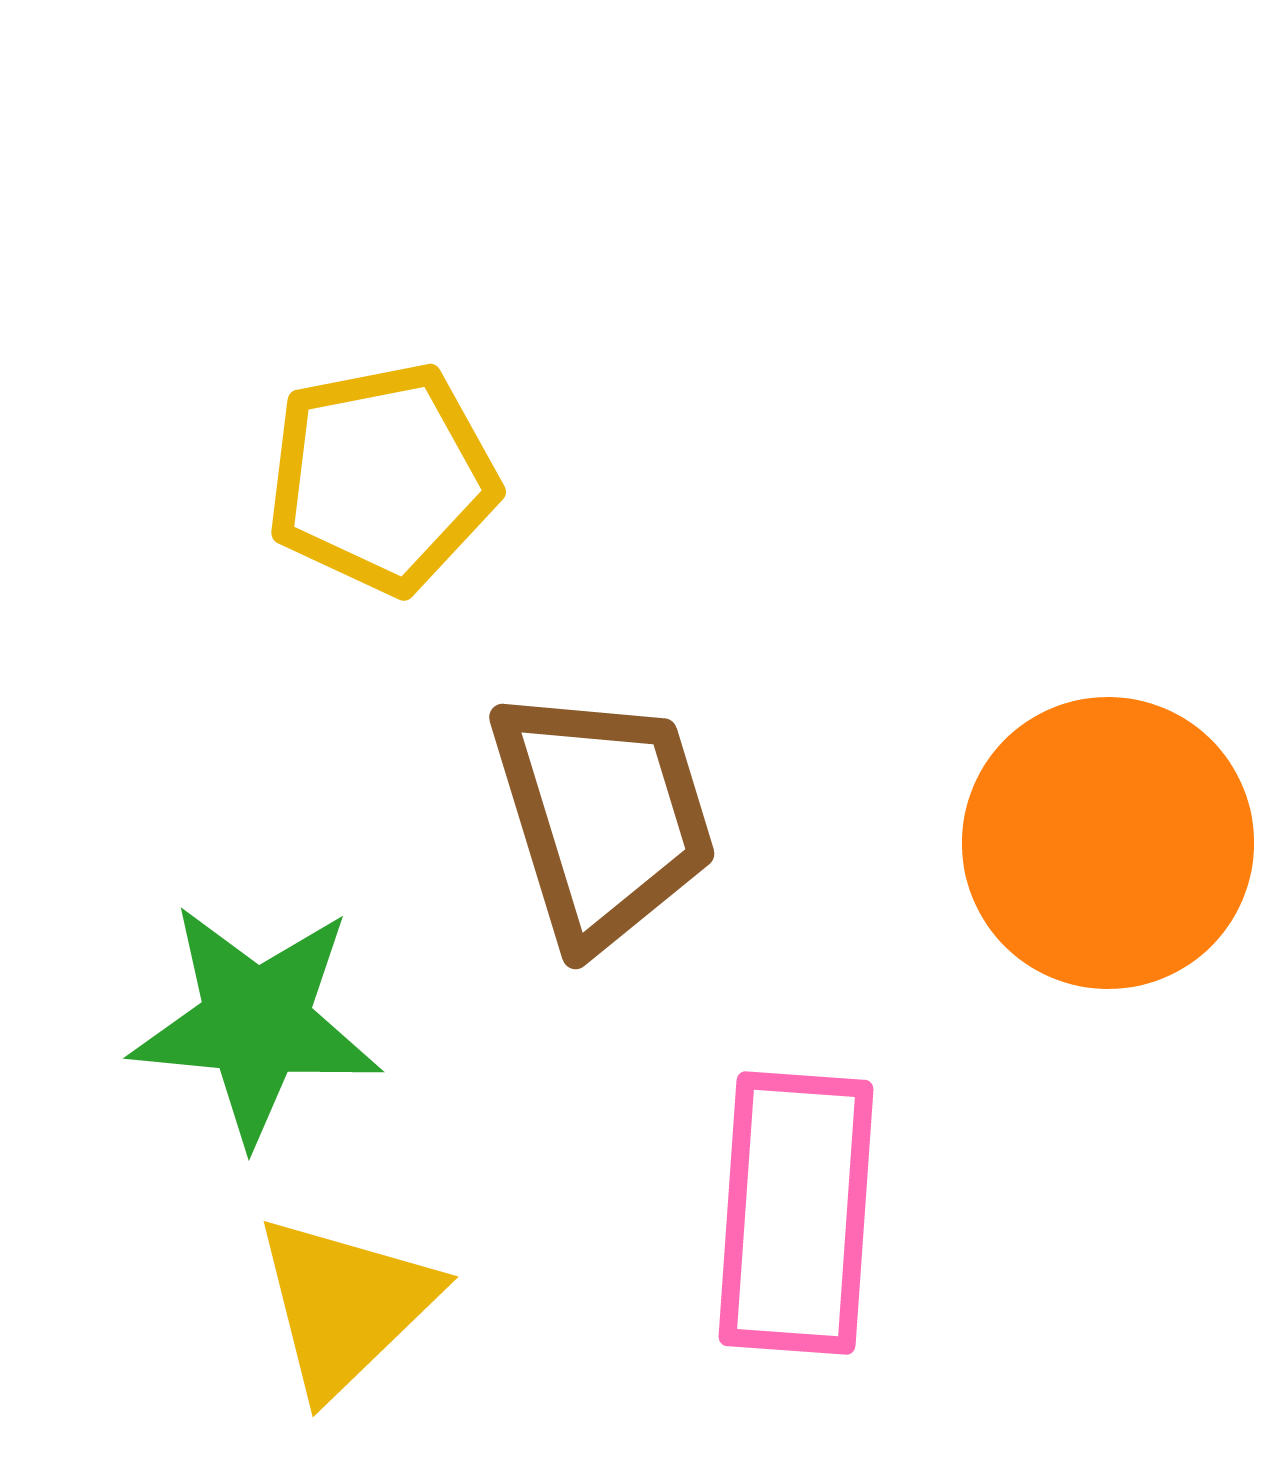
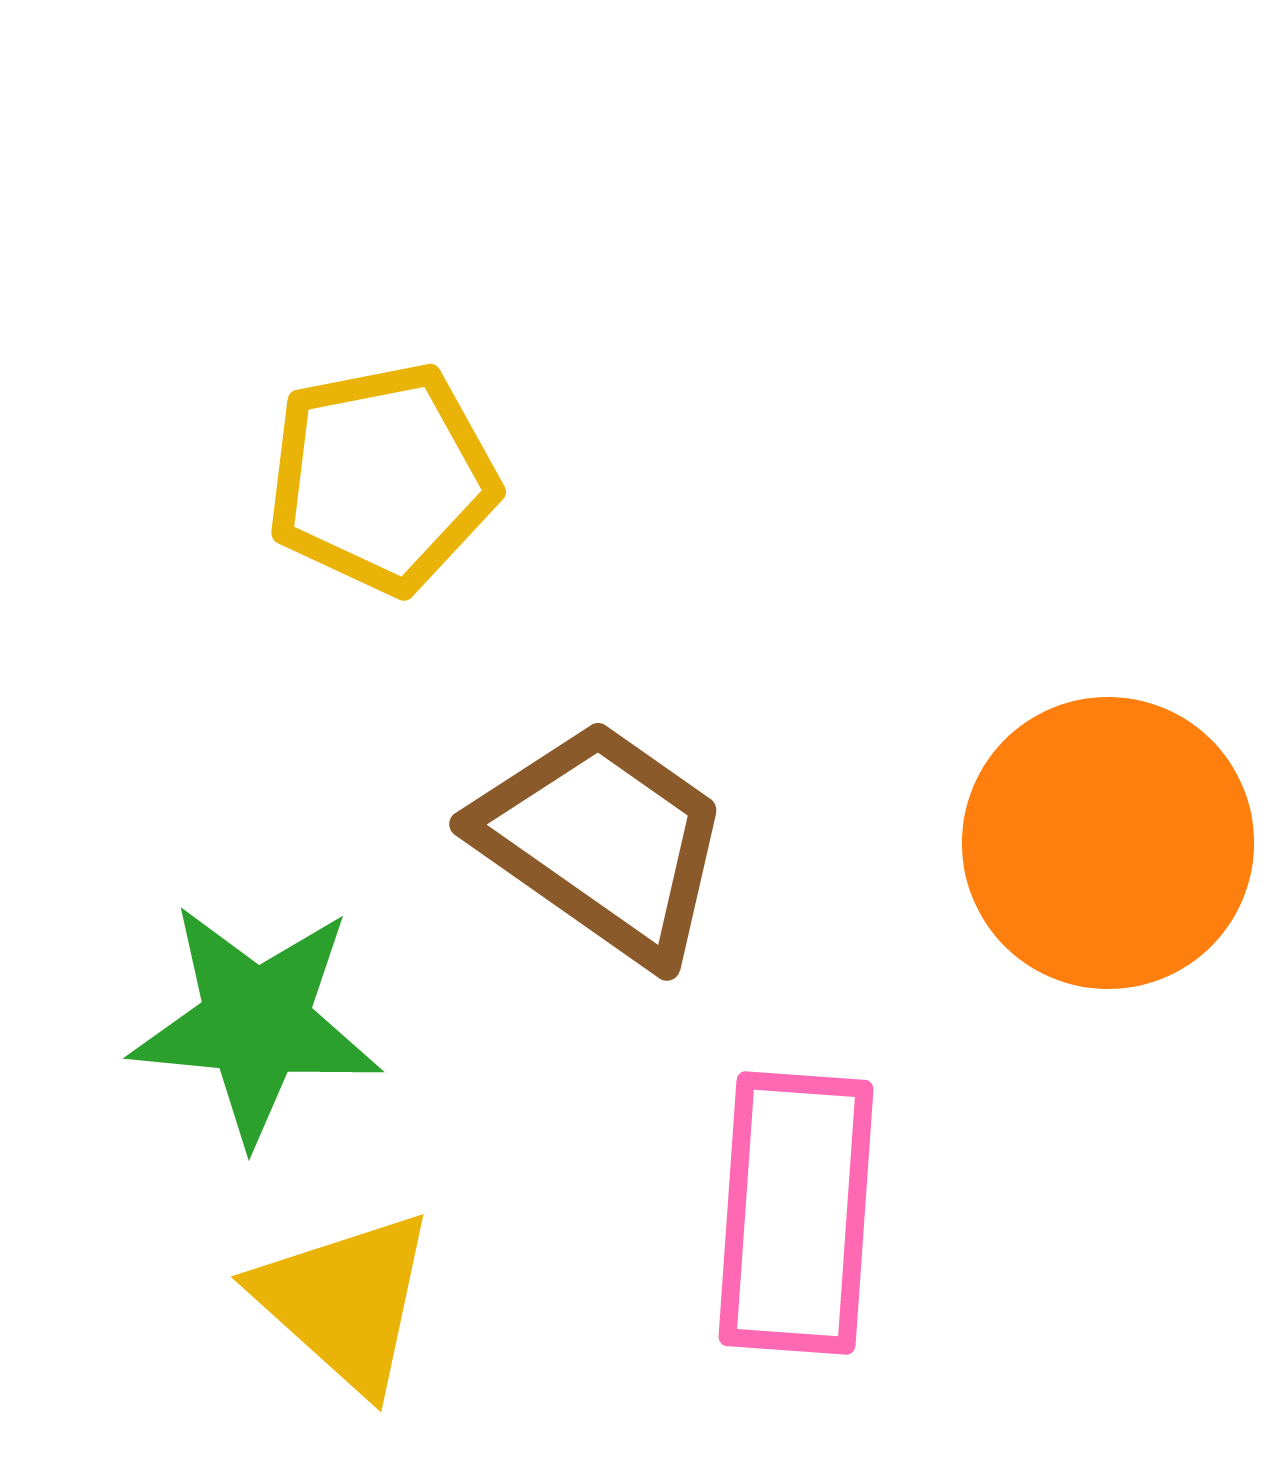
brown trapezoid: moved 24 px down; rotated 38 degrees counterclockwise
yellow triangle: moved 4 px up; rotated 34 degrees counterclockwise
